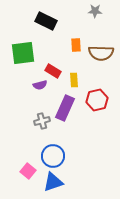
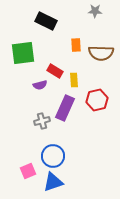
red rectangle: moved 2 px right
pink square: rotated 28 degrees clockwise
